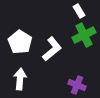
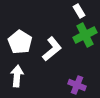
green cross: moved 1 px right
white arrow: moved 3 px left, 3 px up
